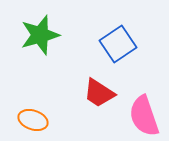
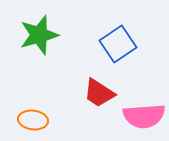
green star: moved 1 px left
pink semicircle: rotated 75 degrees counterclockwise
orange ellipse: rotated 12 degrees counterclockwise
